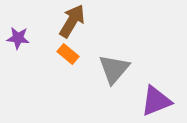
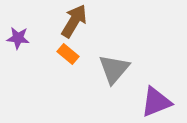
brown arrow: moved 2 px right
purple triangle: moved 1 px down
